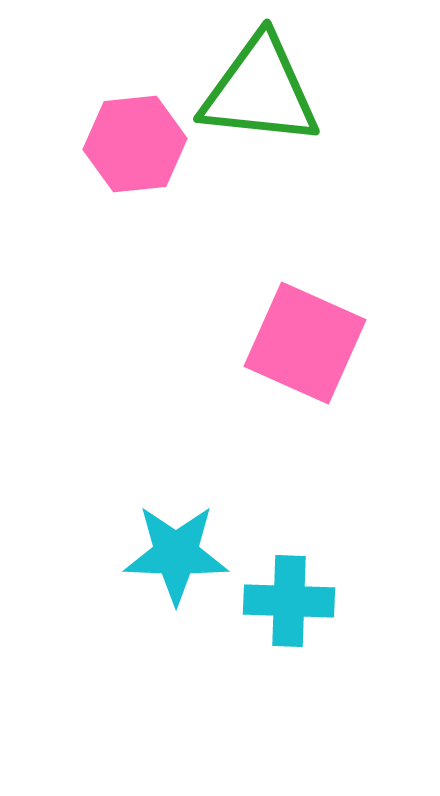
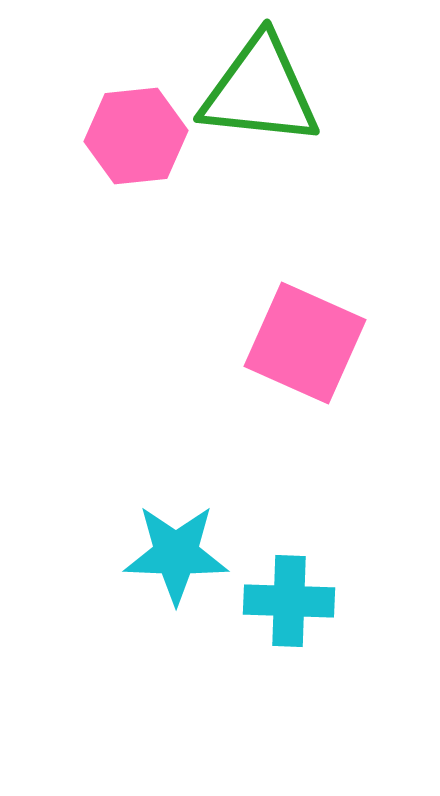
pink hexagon: moved 1 px right, 8 px up
